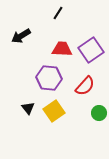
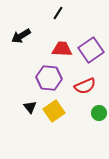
red semicircle: rotated 25 degrees clockwise
black triangle: moved 2 px right, 1 px up
